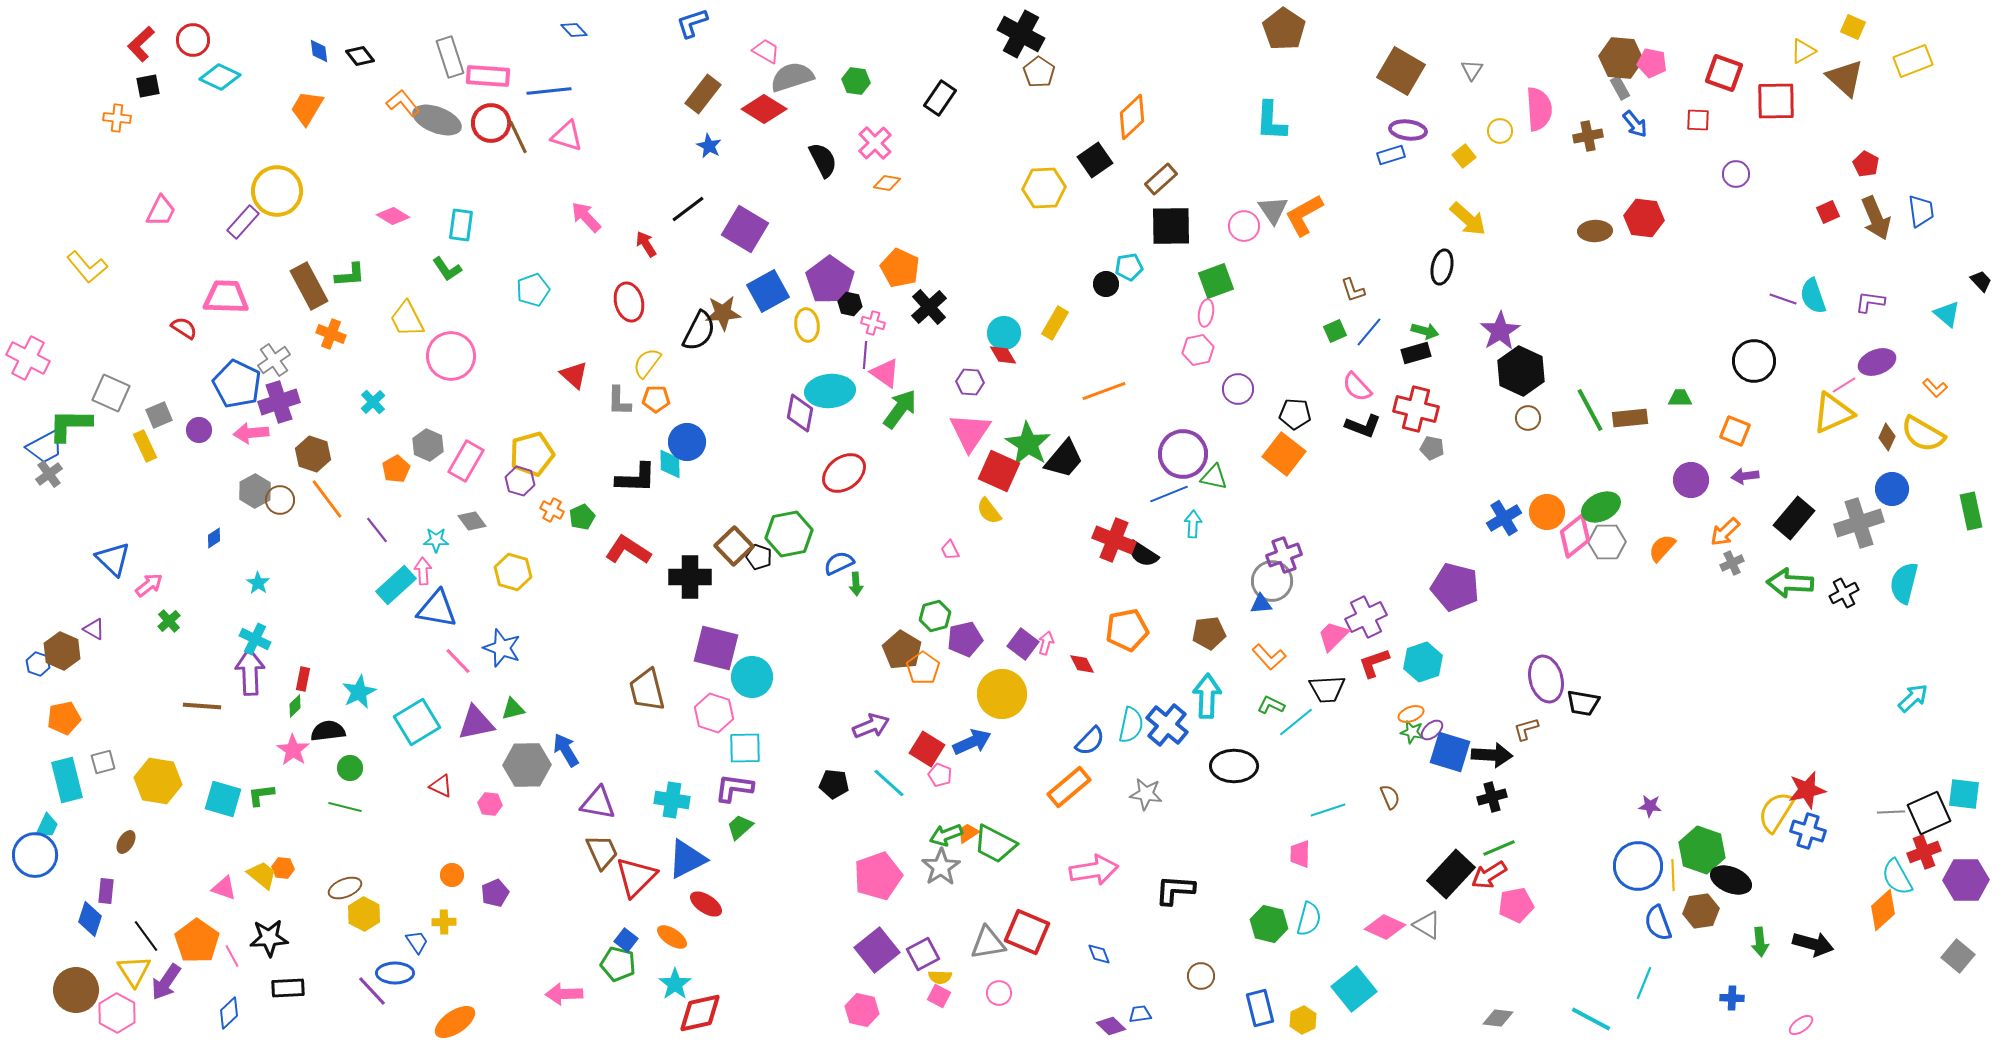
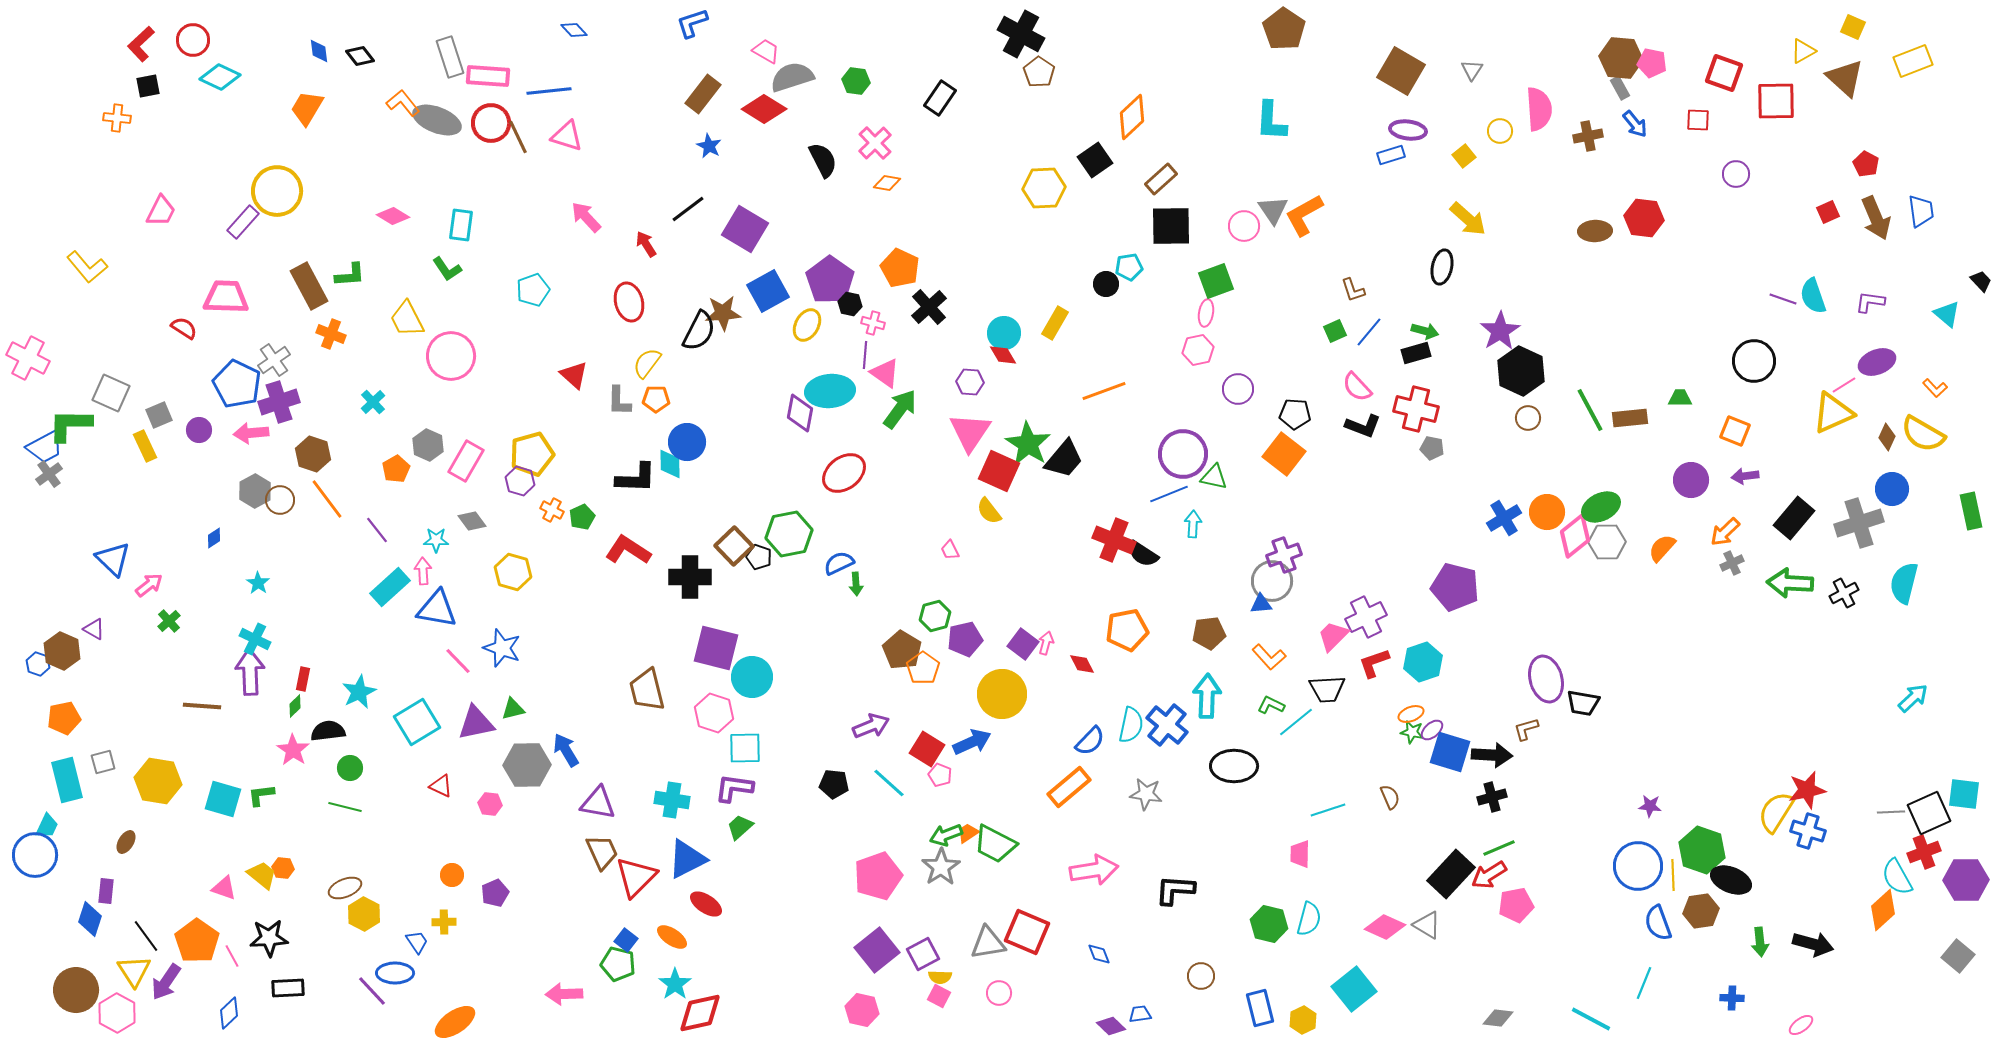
yellow ellipse at (807, 325): rotated 36 degrees clockwise
cyan rectangle at (396, 585): moved 6 px left, 2 px down
